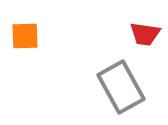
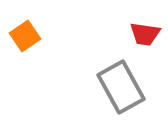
orange square: rotated 32 degrees counterclockwise
